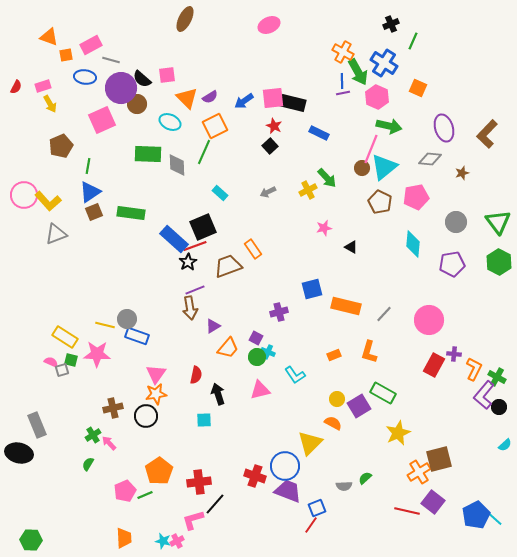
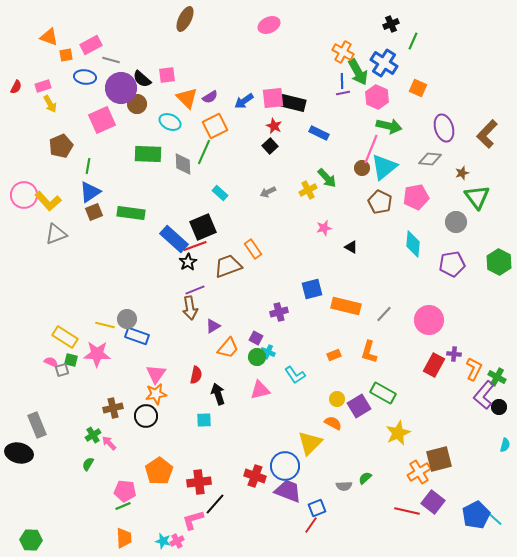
gray diamond at (177, 165): moved 6 px right, 1 px up
green triangle at (498, 222): moved 21 px left, 25 px up
cyan semicircle at (505, 445): rotated 32 degrees counterclockwise
pink pentagon at (125, 491): rotated 30 degrees clockwise
green line at (145, 495): moved 22 px left, 11 px down
